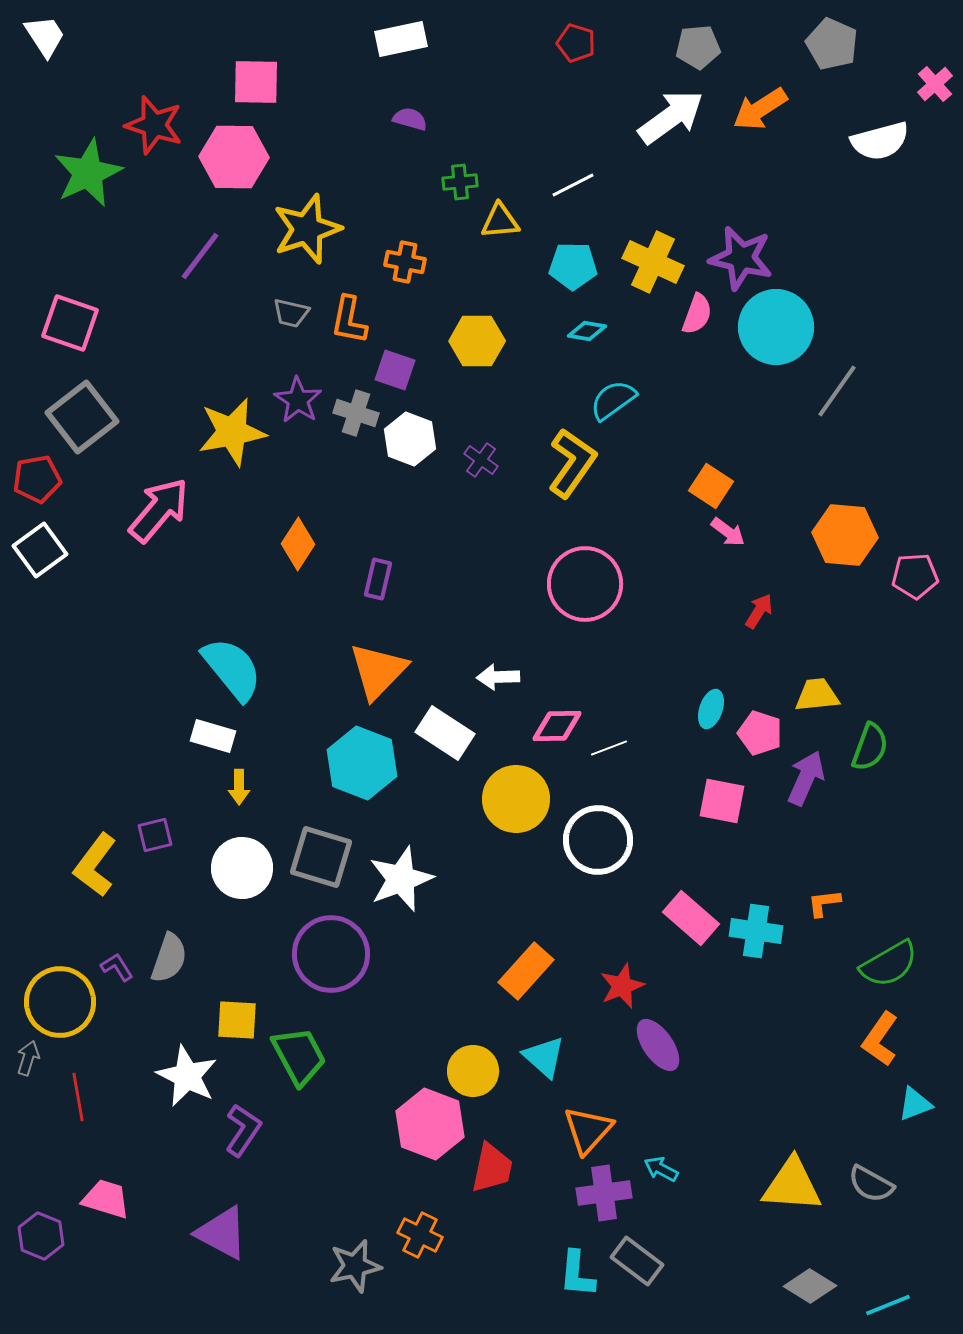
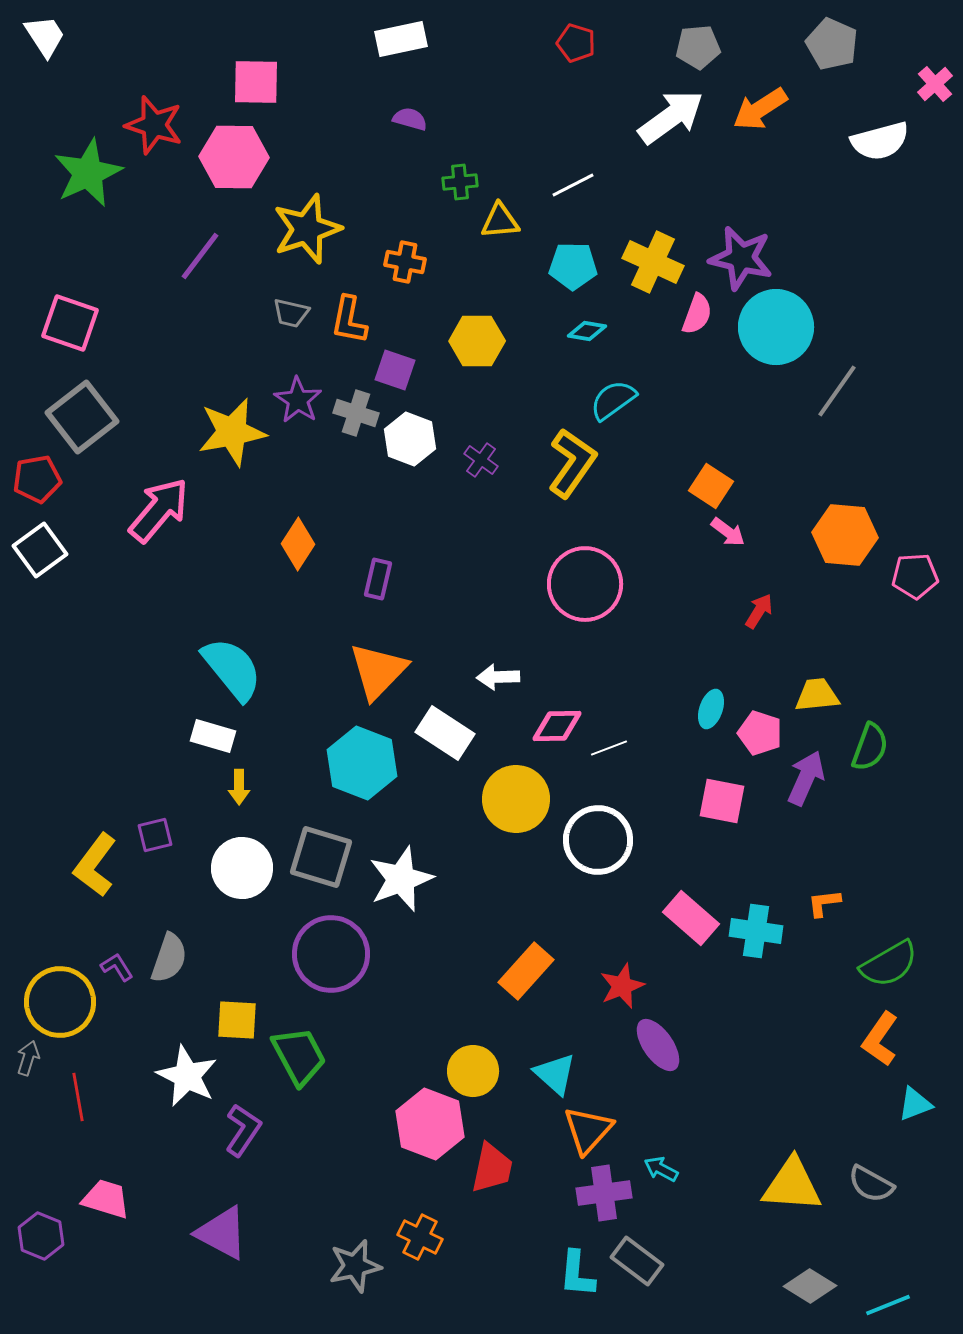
cyan triangle at (544, 1057): moved 11 px right, 17 px down
orange cross at (420, 1235): moved 2 px down
